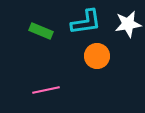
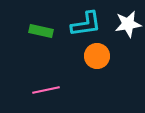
cyan L-shape: moved 2 px down
green rectangle: rotated 10 degrees counterclockwise
